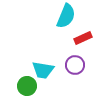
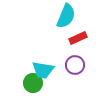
red rectangle: moved 5 px left
green circle: moved 6 px right, 3 px up
